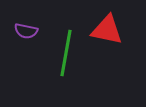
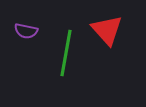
red triangle: rotated 36 degrees clockwise
